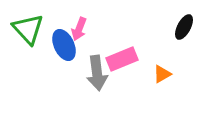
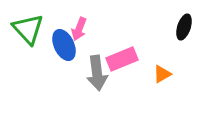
black ellipse: rotated 10 degrees counterclockwise
